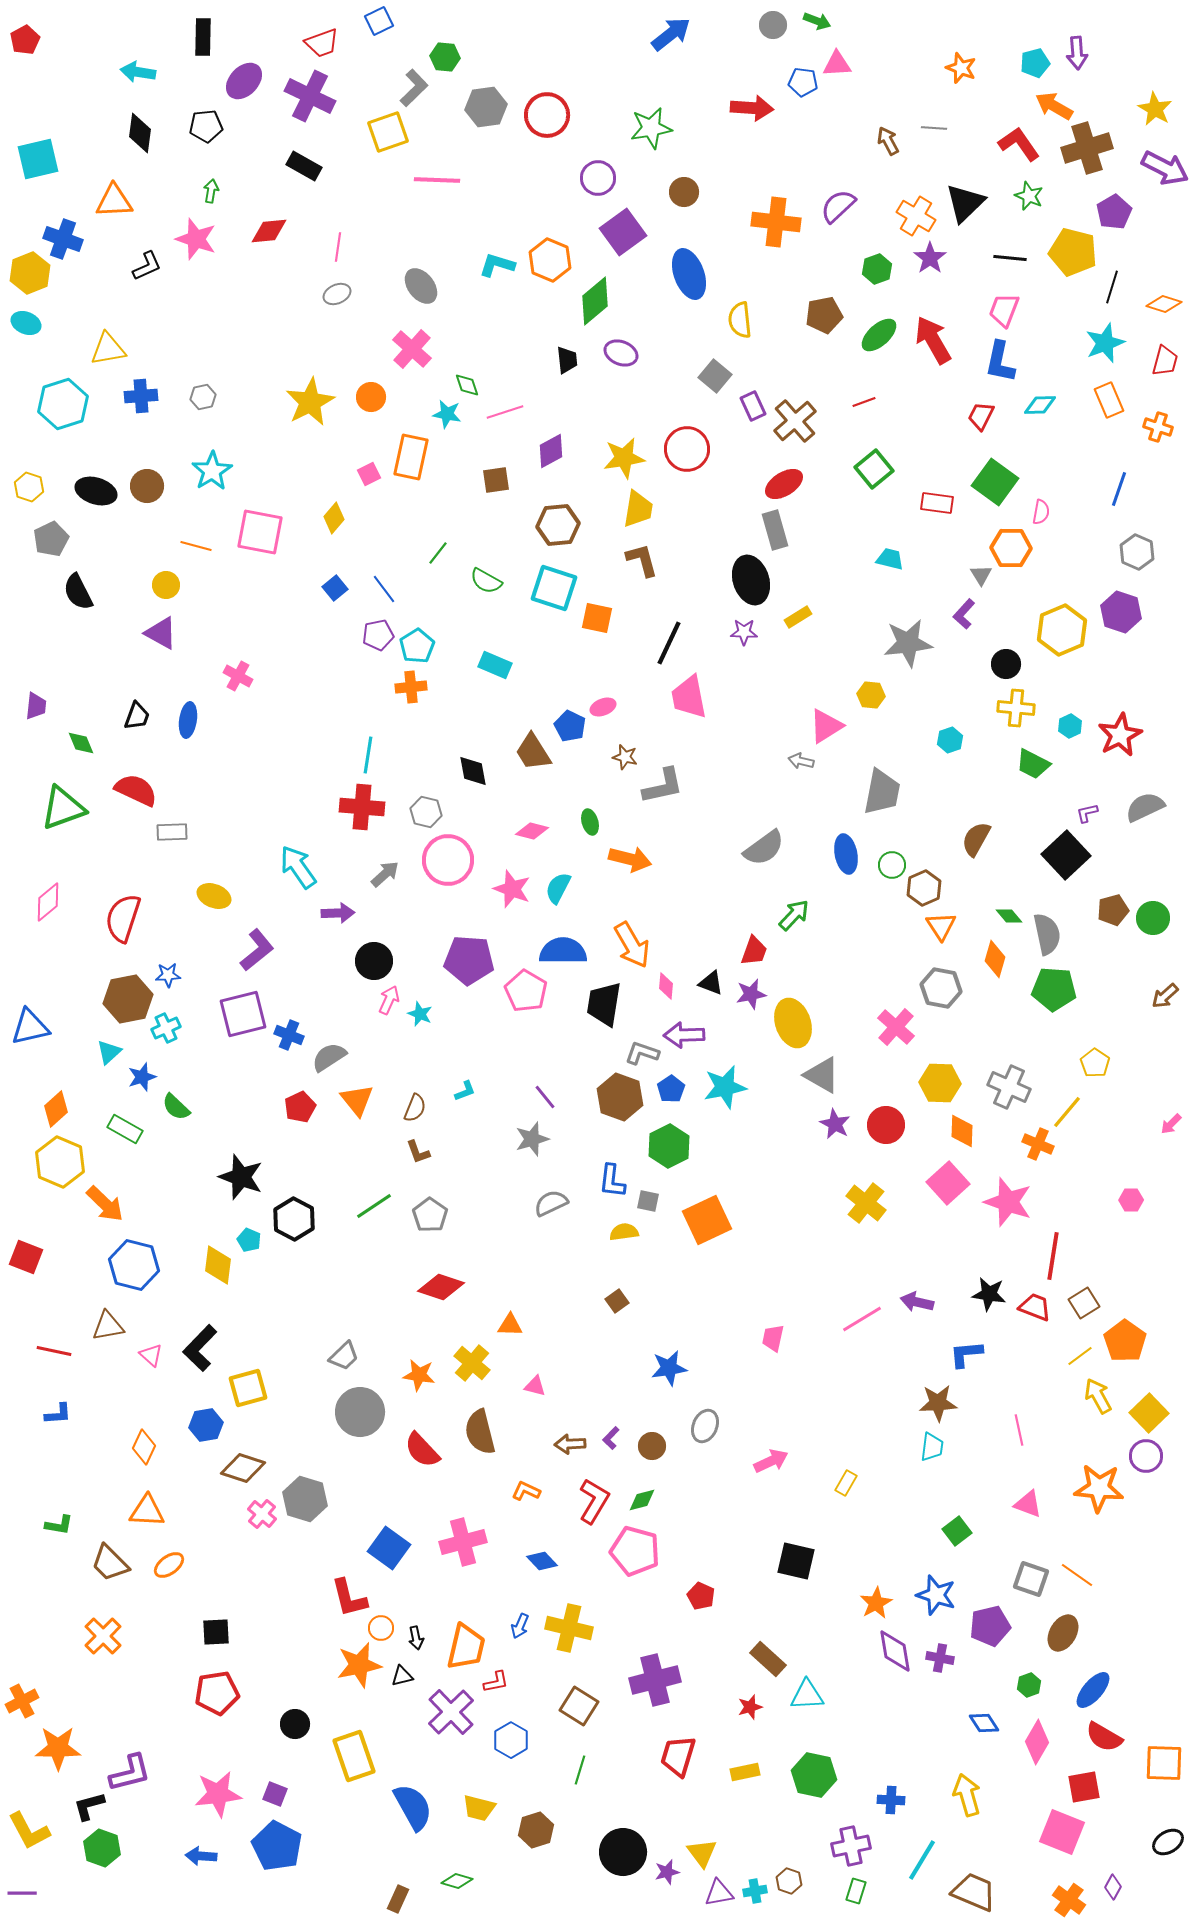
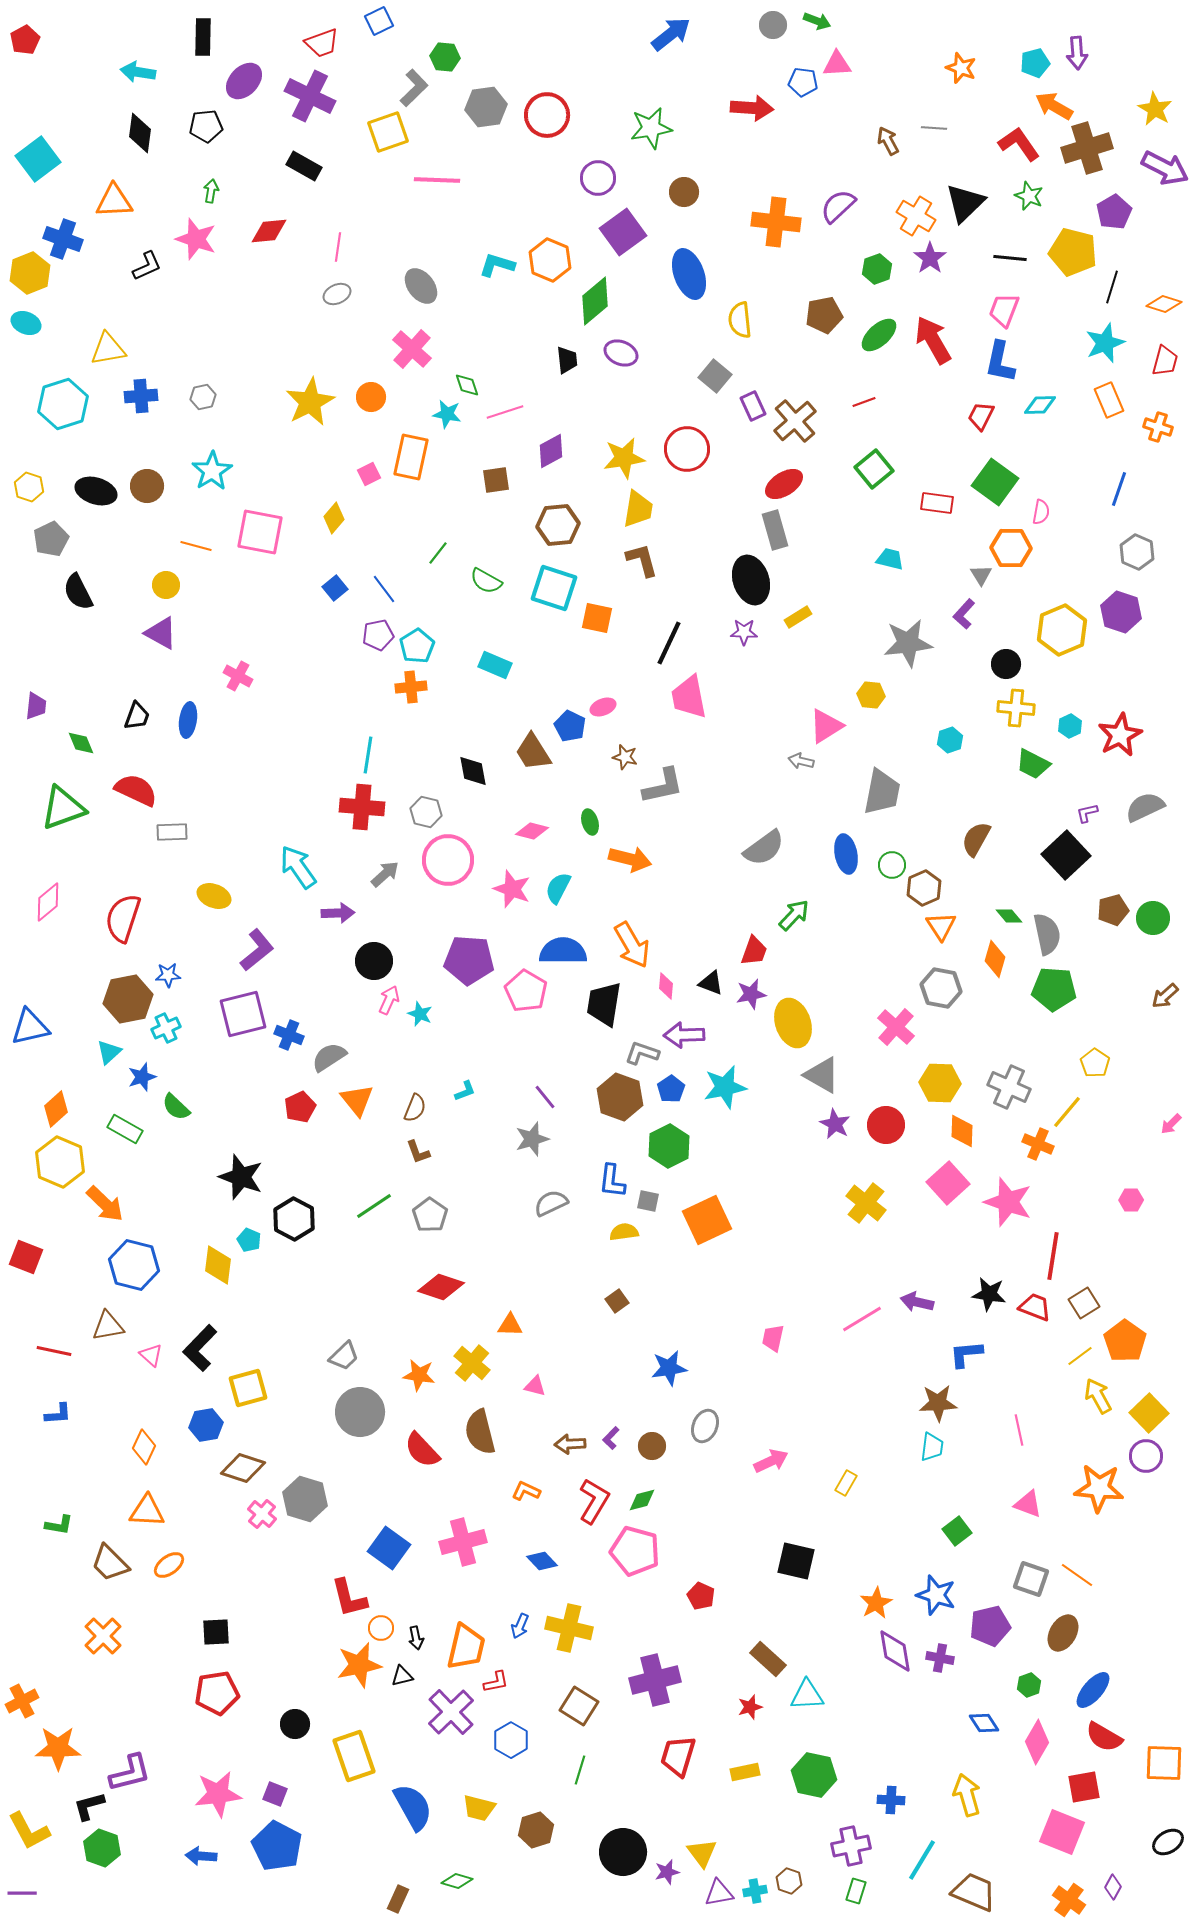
cyan square at (38, 159): rotated 24 degrees counterclockwise
